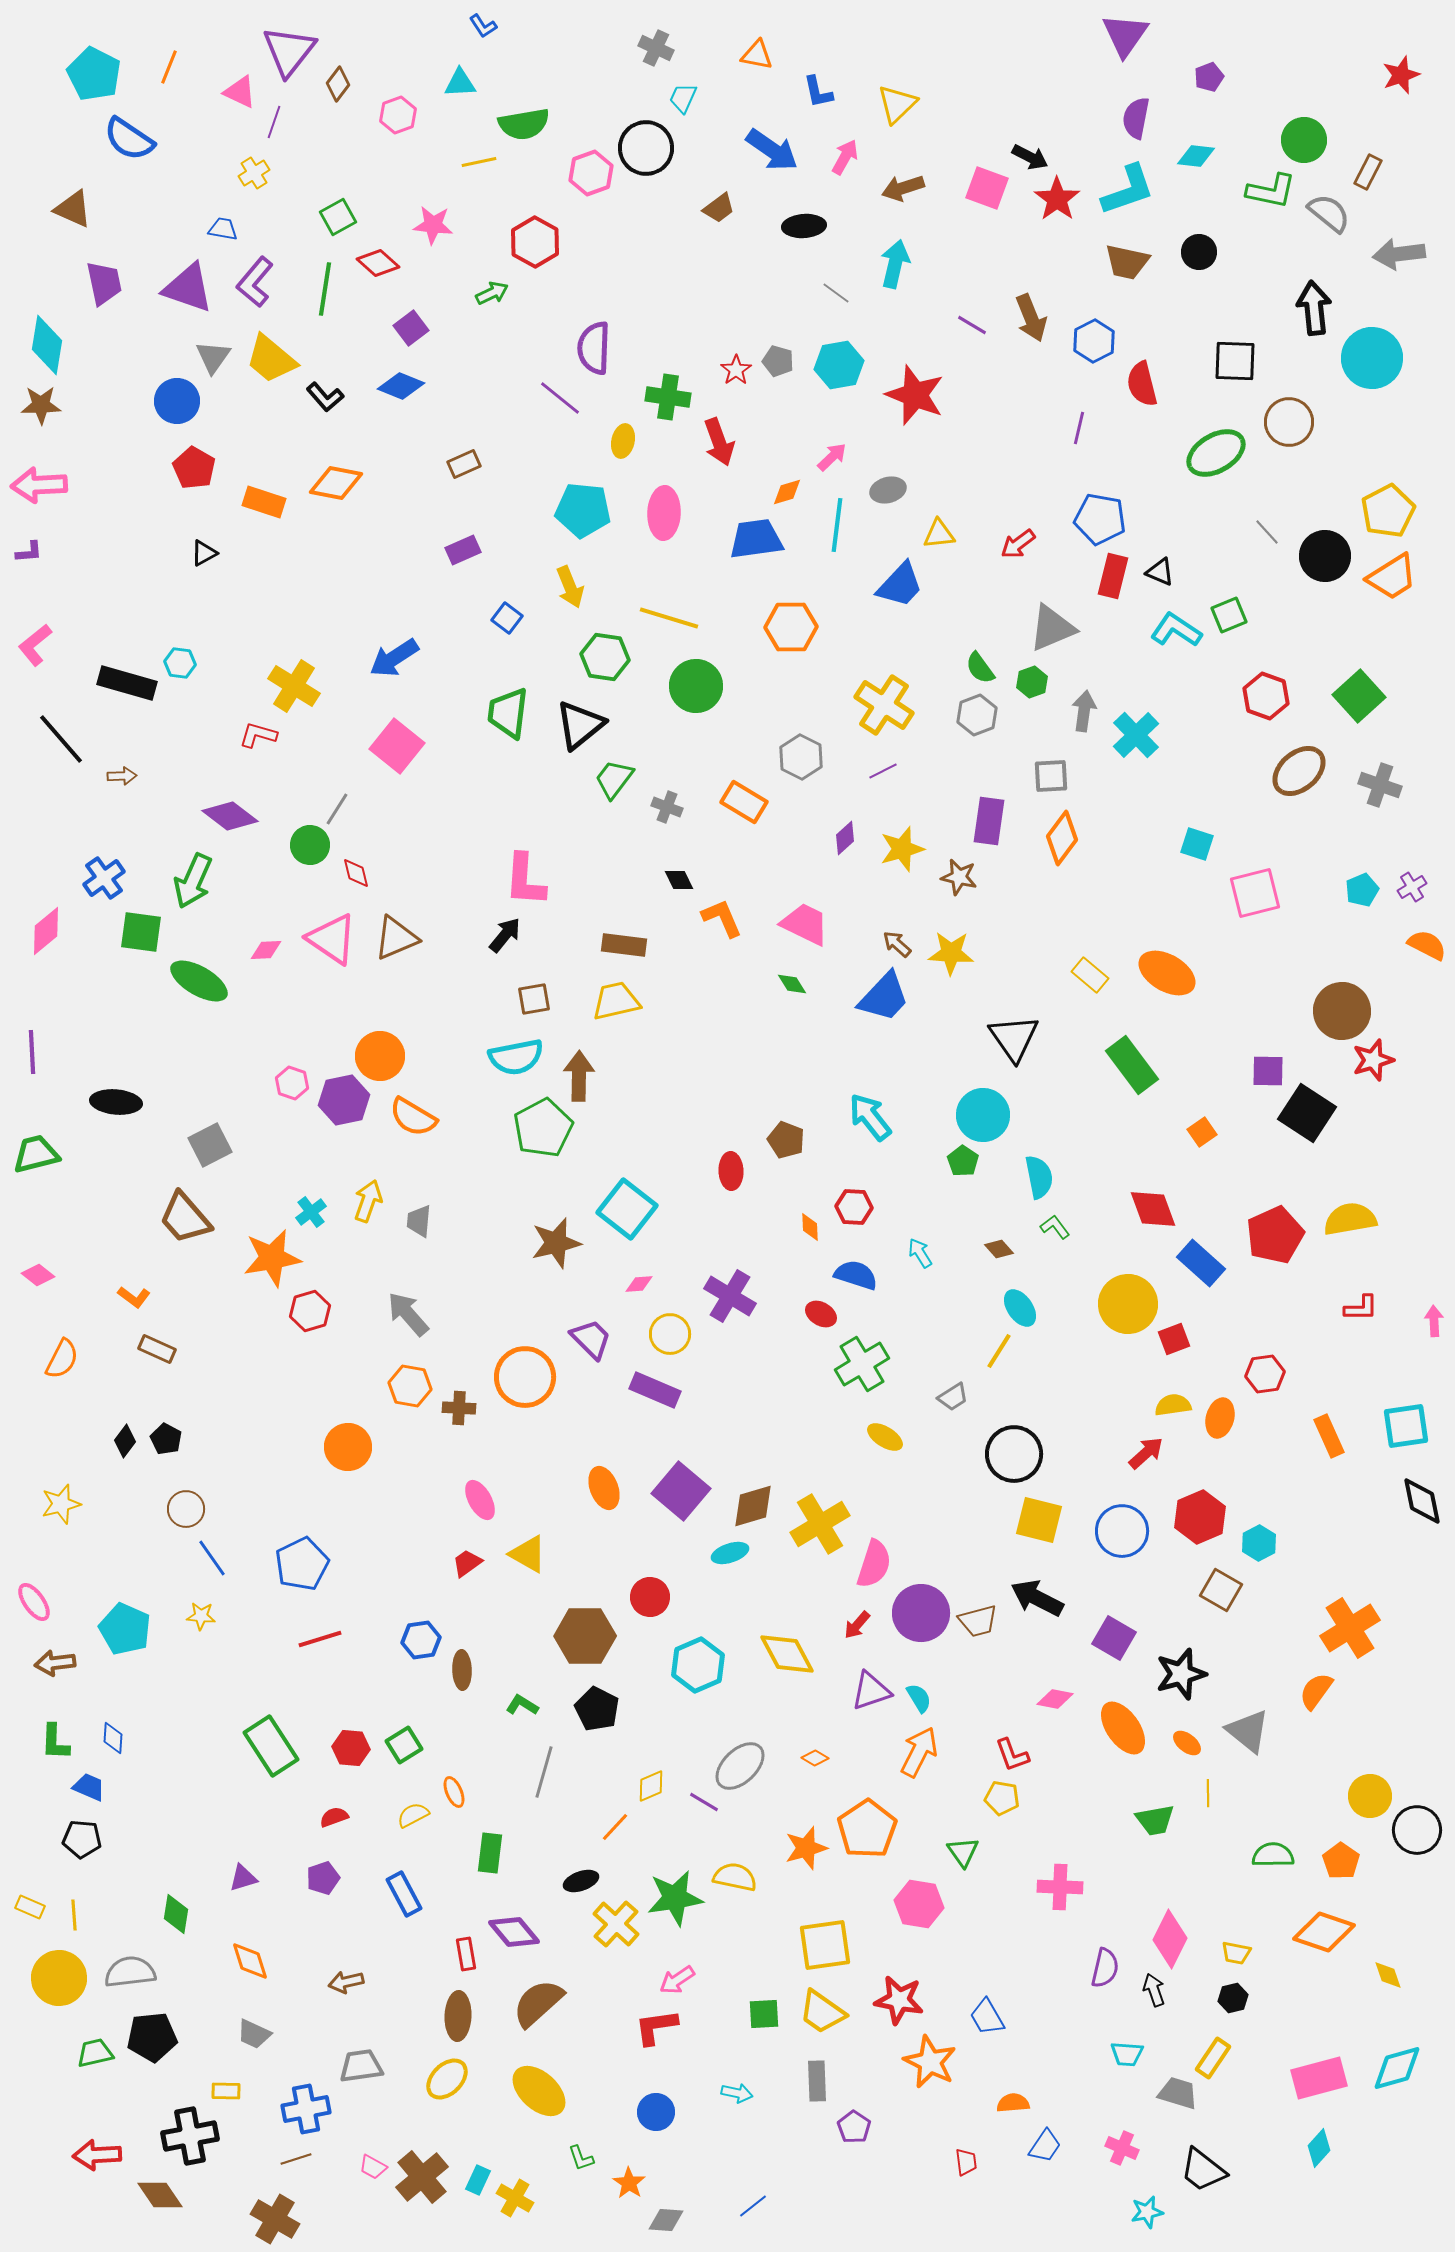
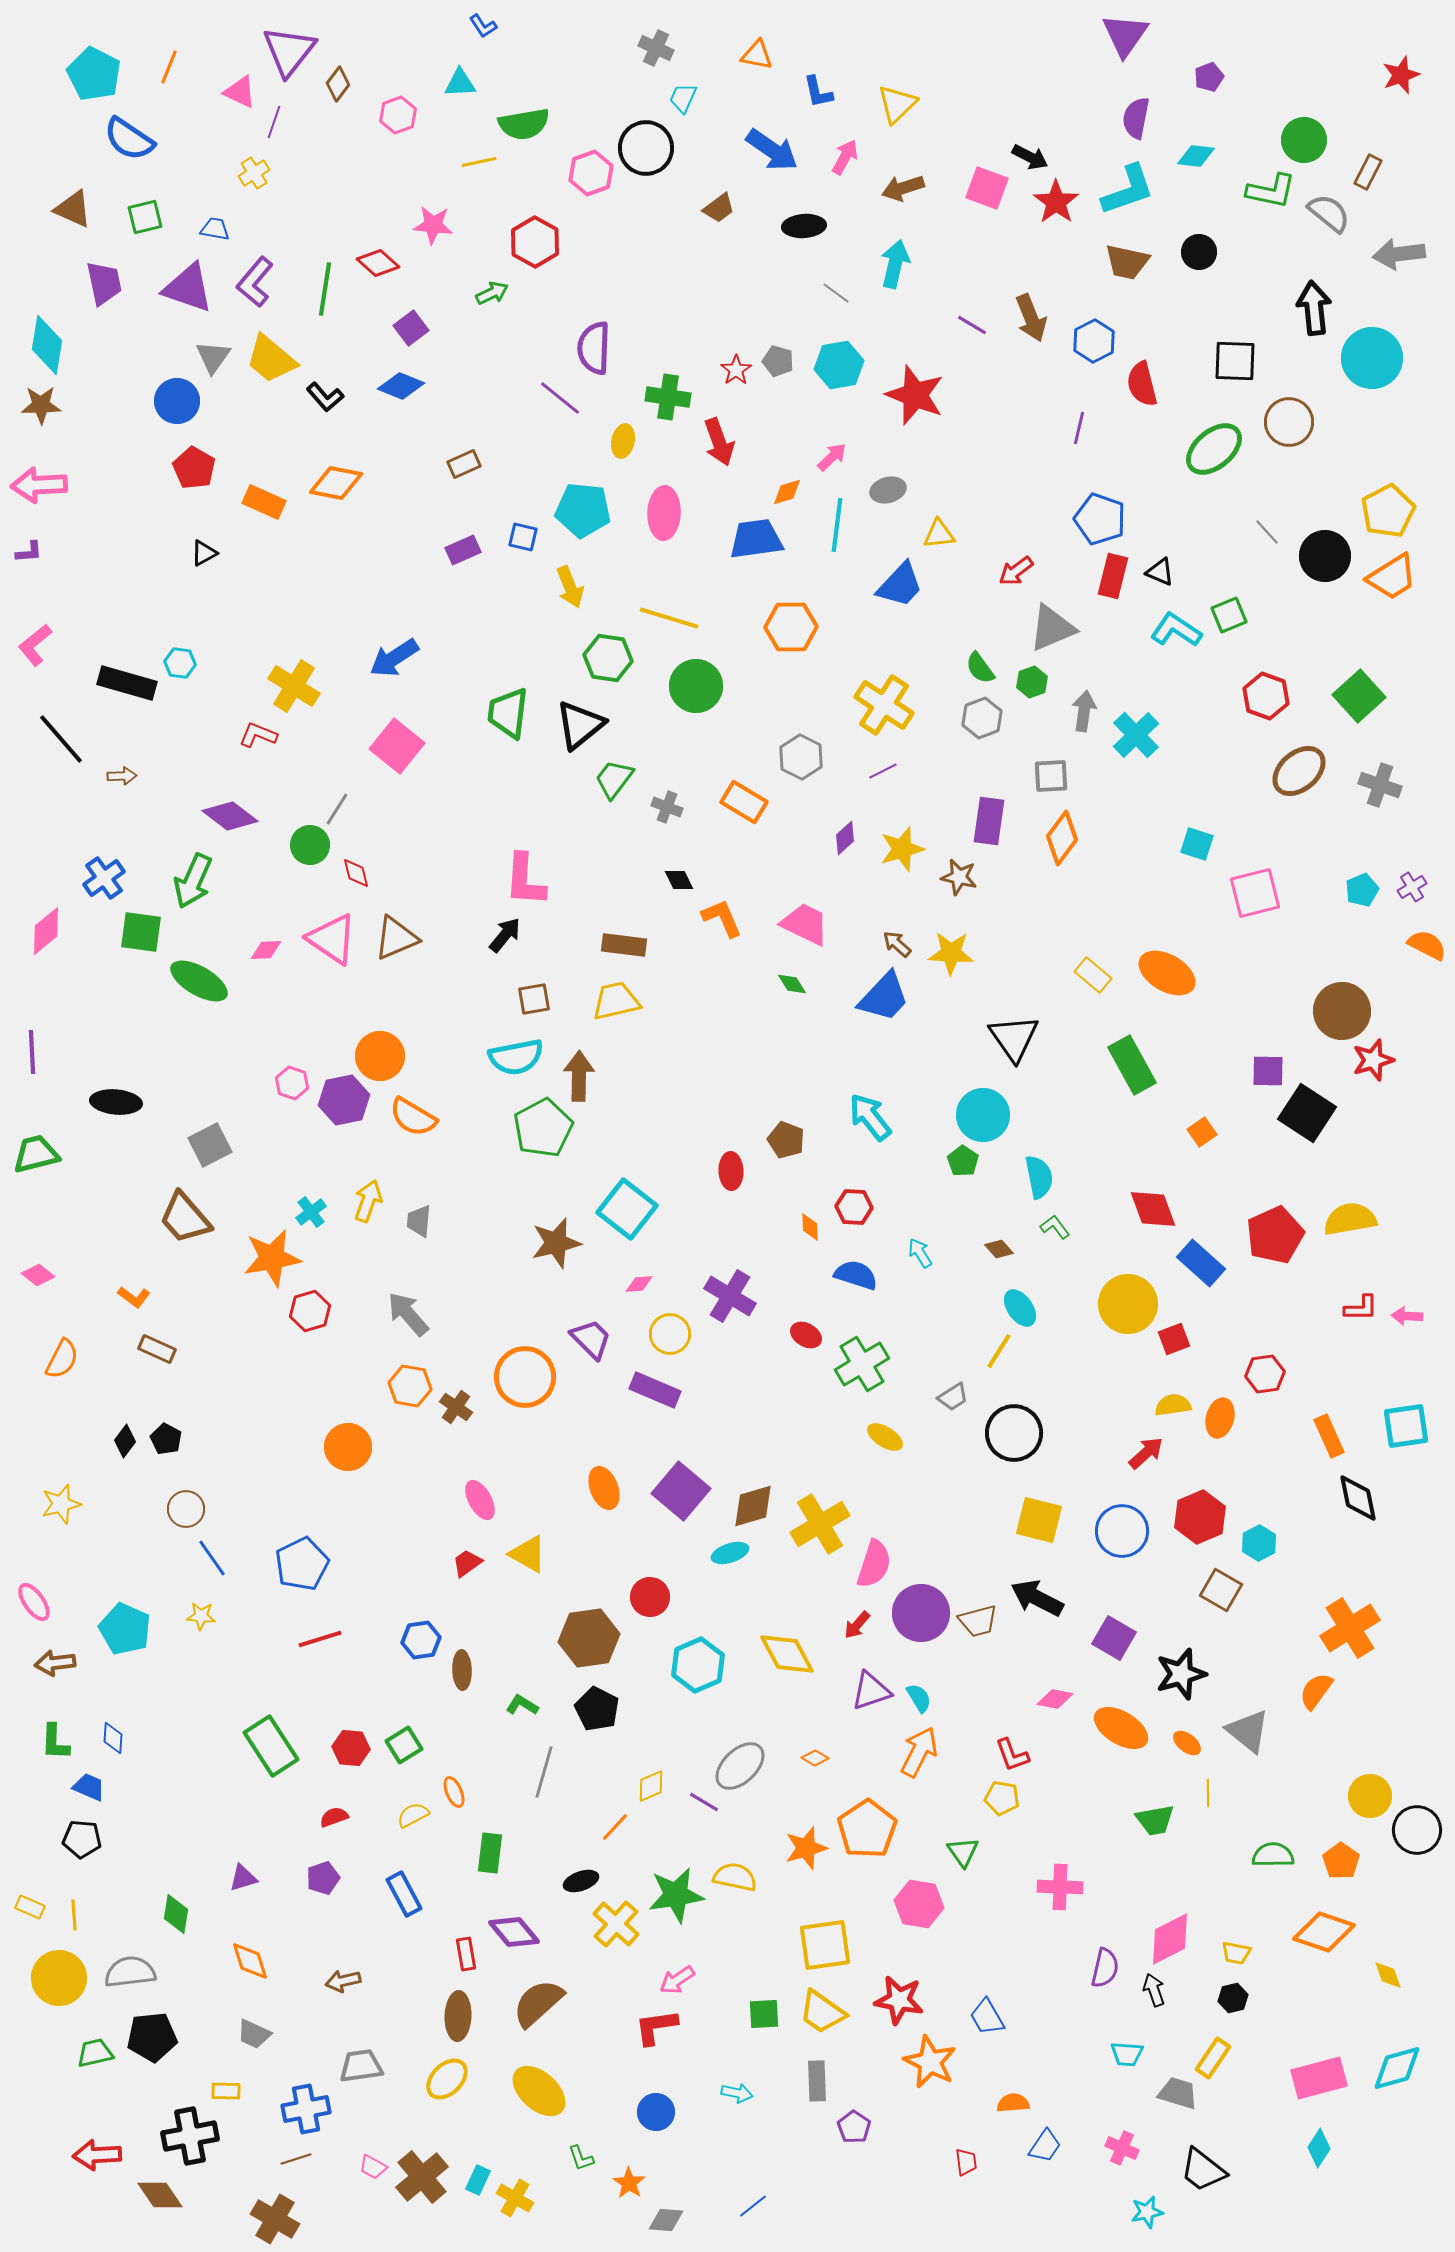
red star at (1057, 199): moved 1 px left, 3 px down
green square at (338, 217): moved 193 px left; rotated 15 degrees clockwise
blue trapezoid at (223, 229): moved 8 px left
green ellipse at (1216, 453): moved 2 px left, 4 px up; rotated 10 degrees counterclockwise
orange rectangle at (264, 502): rotated 6 degrees clockwise
blue pentagon at (1100, 519): rotated 9 degrees clockwise
red arrow at (1018, 544): moved 2 px left, 27 px down
blue square at (507, 618): moved 16 px right, 81 px up; rotated 24 degrees counterclockwise
green hexagon at (605, 657): moved 3 px right, 1 px down
gray hexagon at (977, 715): moved 5 px right, 3 px down
red L-shape at (258, 735): rotated 6 degrees clockwise
yellow rectangle at (1090, 975): moved 3 px right
green rectangle at (1132, 1065): rotated 8 degrees clockwise
red ellipse at (821, 1314): moved 15 px left, 21 px down
pink arrow at (1434, 1321): moved 27 px left, 5 px up; rotated 84 degrees counterclockwise
brown cross at (459, 1408): moved 3 px left, 1 px up; rotated 32 degrees clockwise
black circle at (1014, 1454): moved 21 px up
black diamond at (1422, 1501): moved 64 px left, 3 px up
brown hexagon at (585, 1636): moved 4 px right, 2 px down; rotated 8 degrees counterclockwise
orange ellipse at (1123, 1728): moved 2 px left; rotated 24 degrees counterclockwise
green star at (675, 1898): moved 1 px right, 3 px up
pink diamond at (1170, 1939): rotated 36 degrees clockwise
brown arrow at (346, 1982): moved 3 px left, 1 px up
cyan diamond at (1319, 2148): rotated 9 degrees counterclockwise
